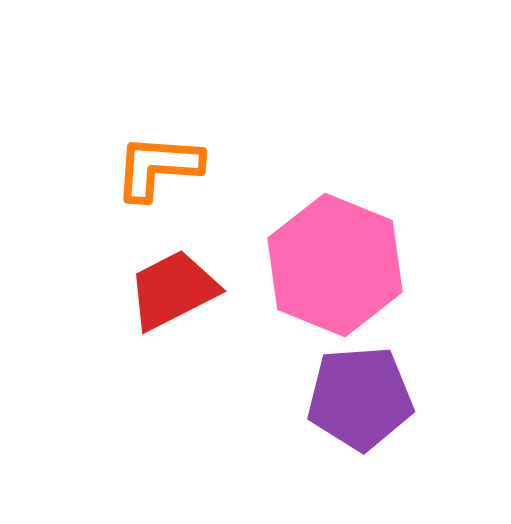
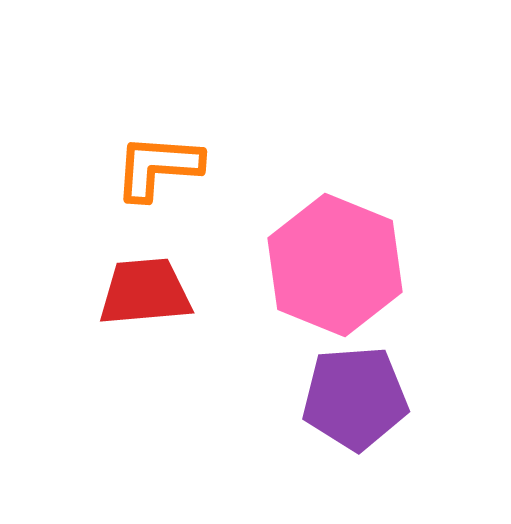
red trapezoid: moved 28 px left, 2 px down; rotated 22 degrees clockwise
purple pentagon: moved 5 px left
